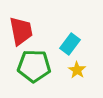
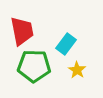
red trapezoid: moved 1 px right
cyan rectangle: moved 4 px left
